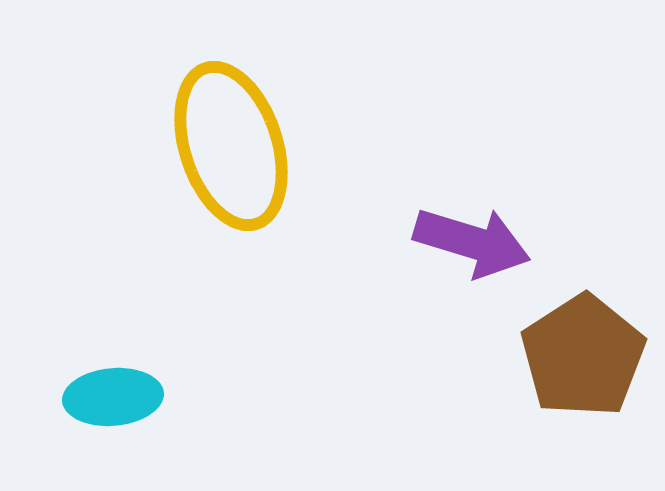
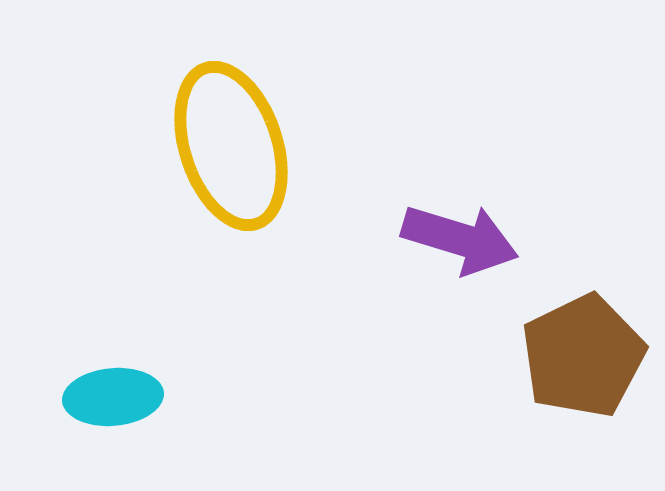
purple arrow: moved 12 px left, 3 px up
brown pentagon: rotated 7 degrees clockwise
